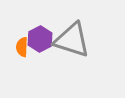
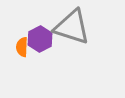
gray triangle: moved 13 px up
